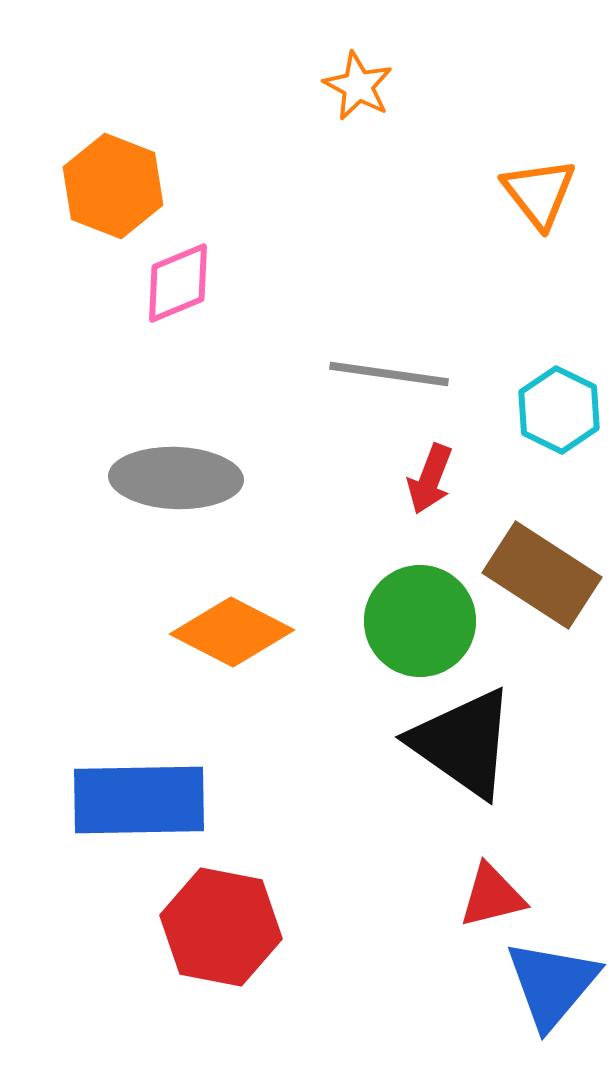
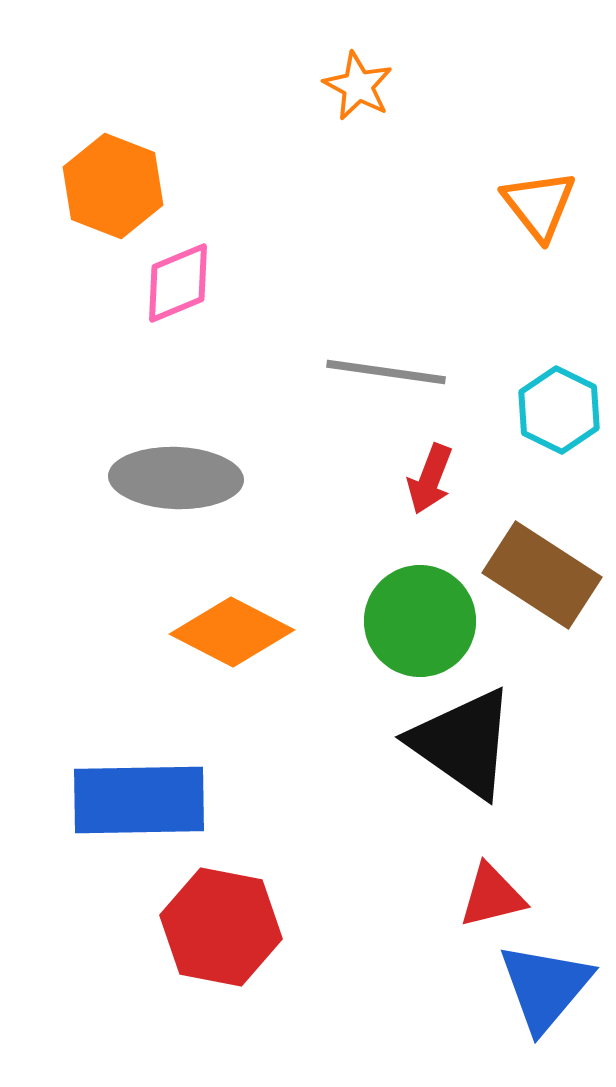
orange triangle: moved 12 px down
gray line: moved 3 px left, 2 px up
blue triangle: moved 7 px left, 3 px down
